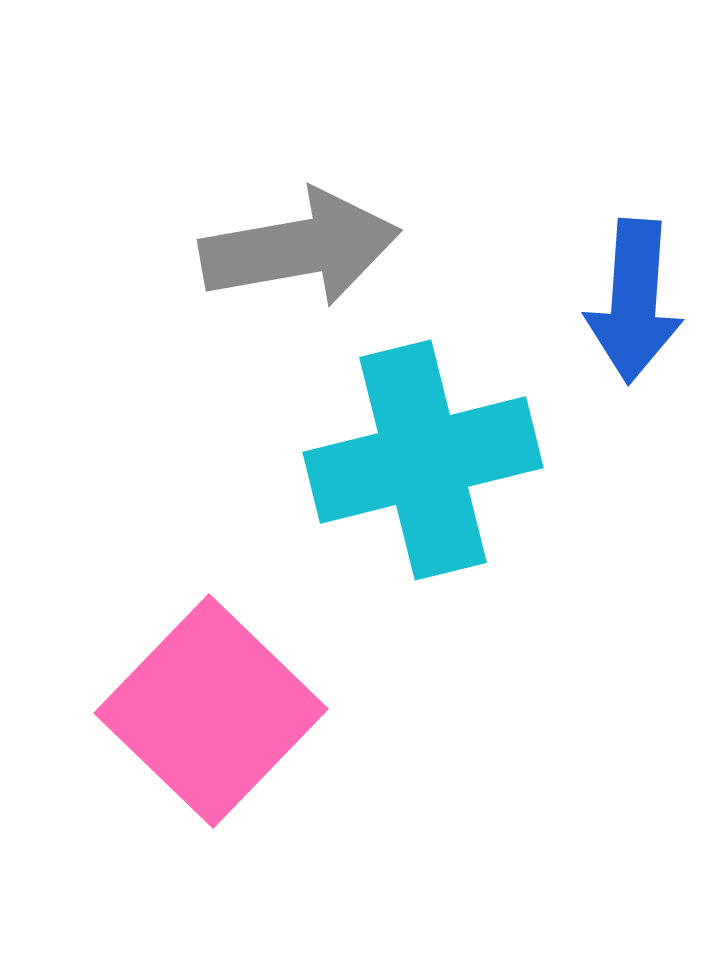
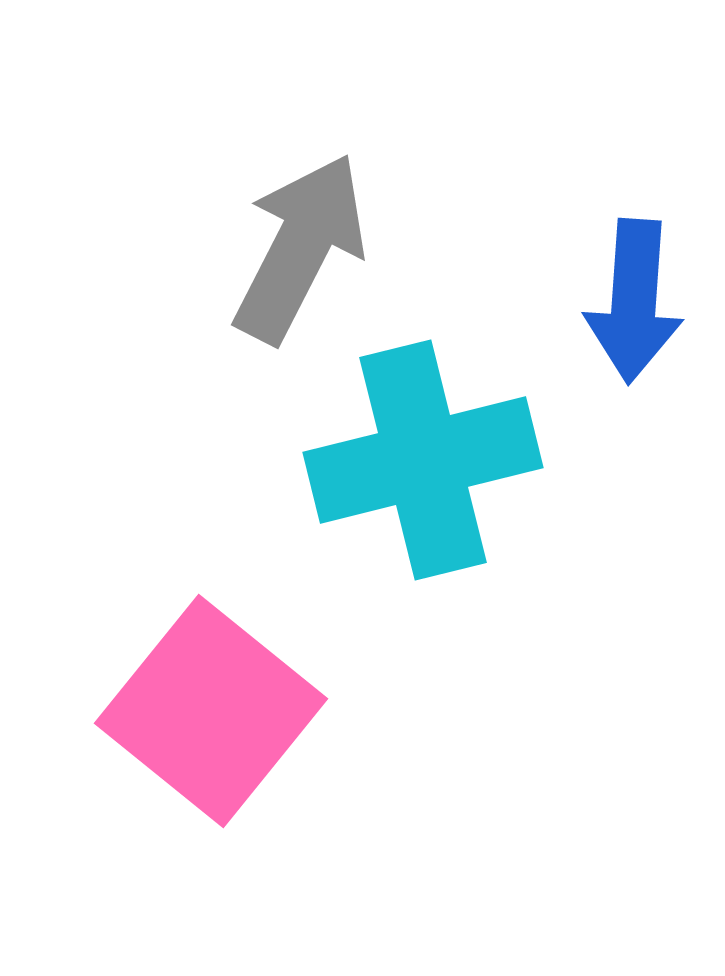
gray arrow: rotated 53 degrees counterclockwise
pink square: rotated 5 degrees counterclockwise
